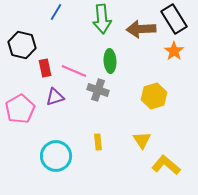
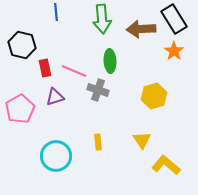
blue line: rotated 36 degrees counterclockwise
